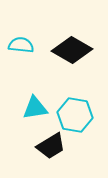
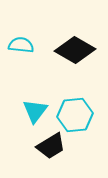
black diamond: moved 3 px right
cyan triangle: moved 3 px down; rotated 44 degrees counterclockwise
cyan hexagon: rotated 16 degrees counterclockwise
